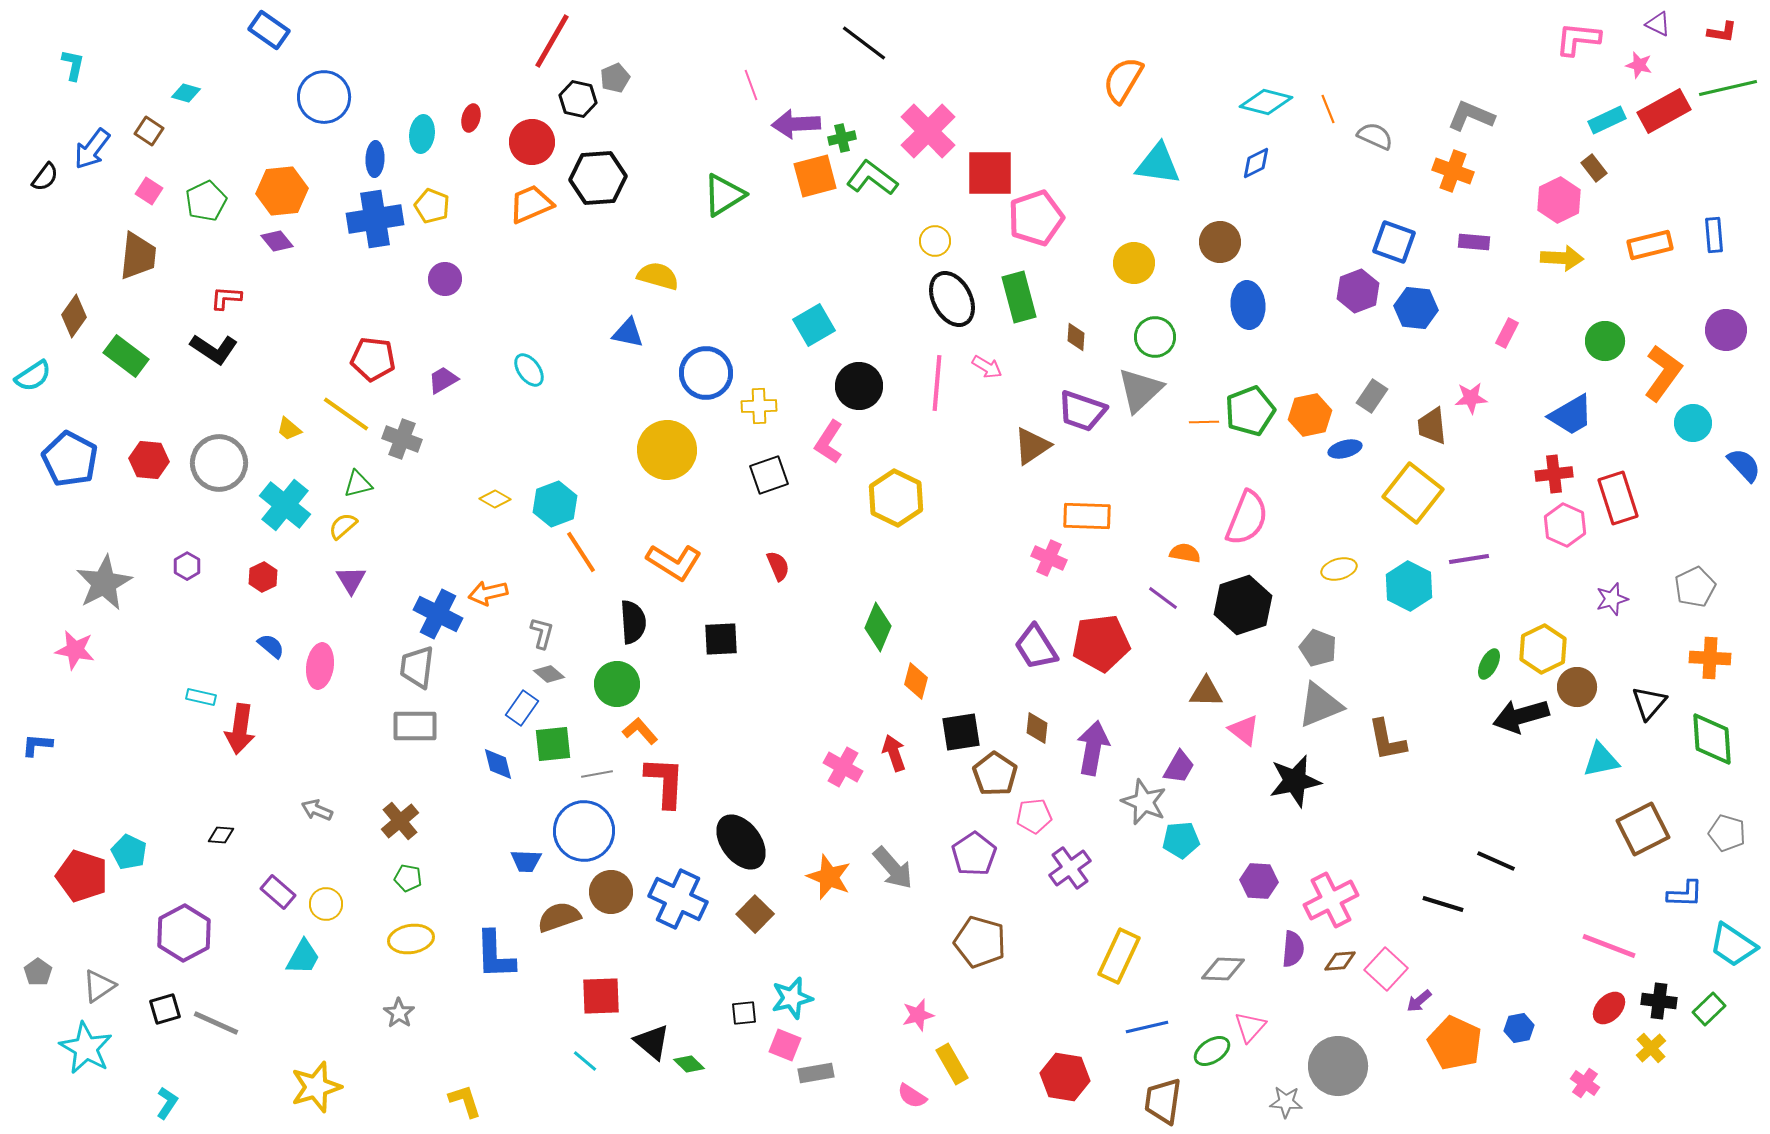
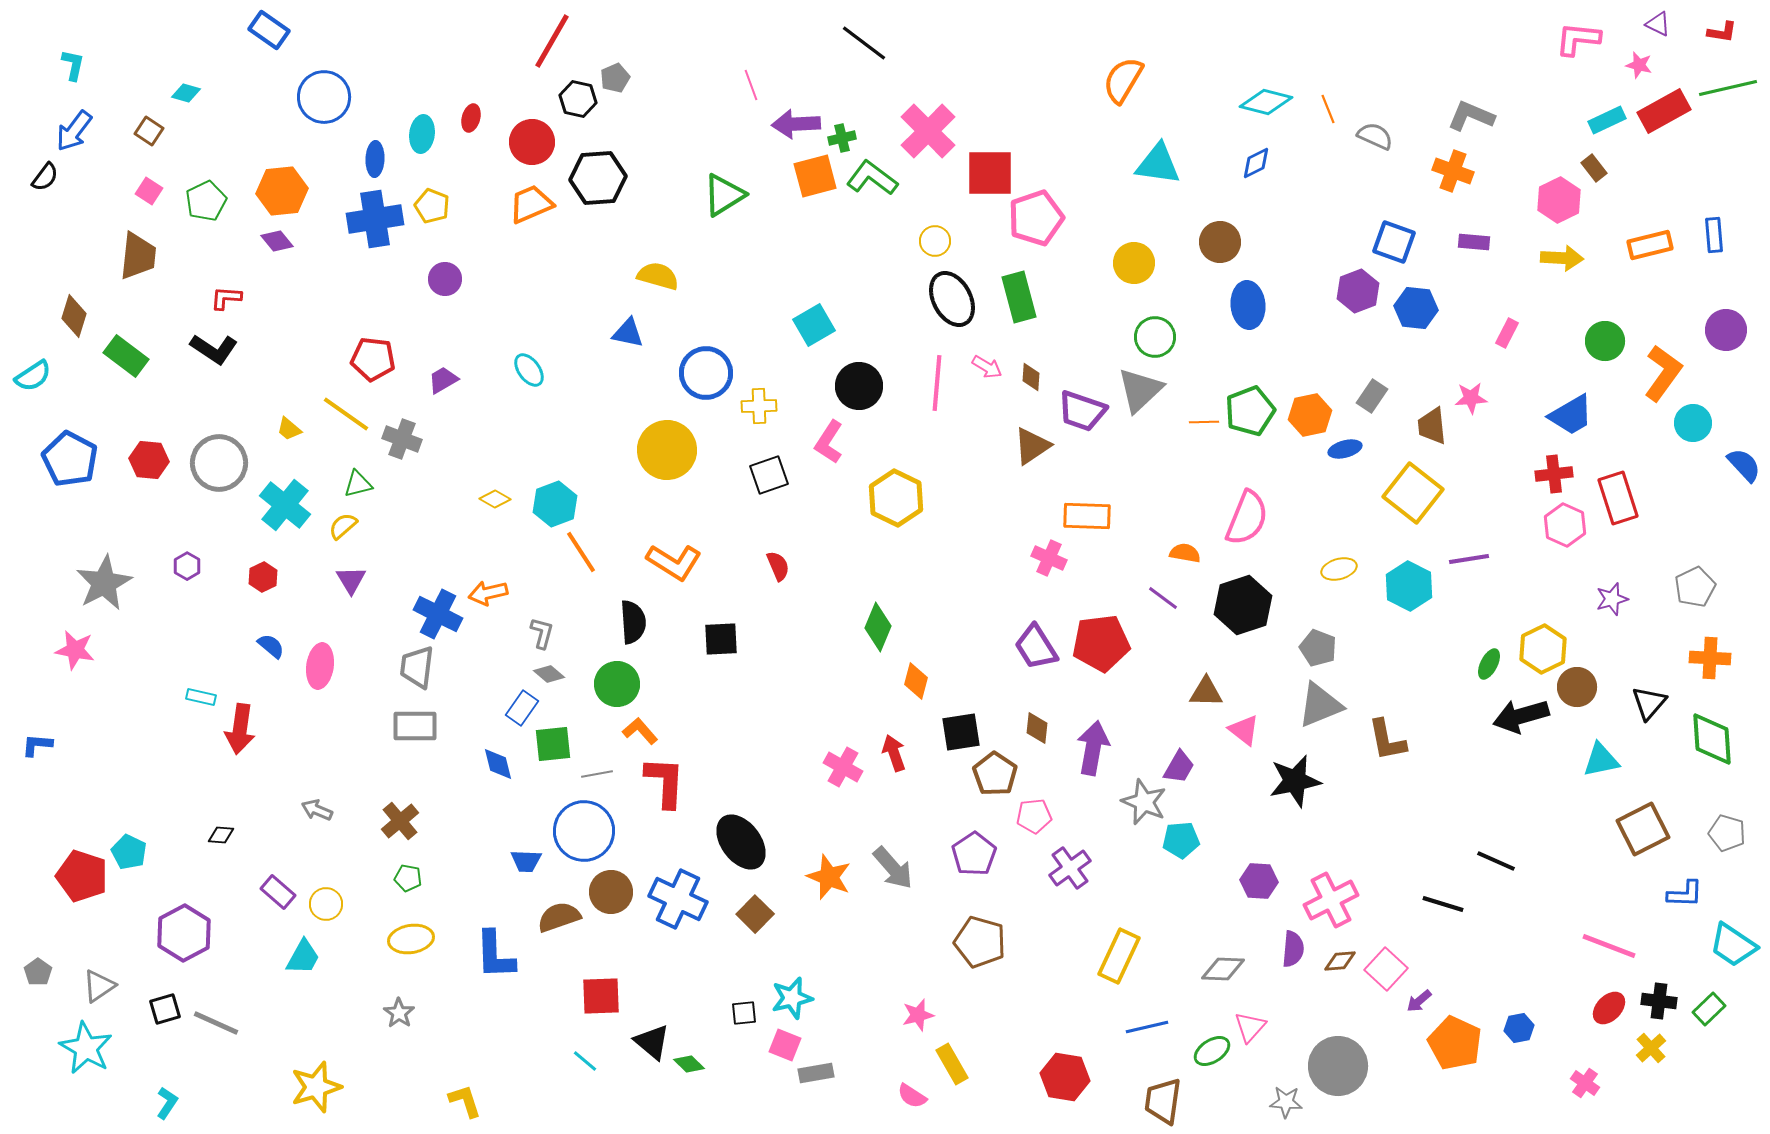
blue arrow at (92, 149): moved 18 px left, 18 px up
brown diamond at (74, 316): rotated 18 degrees counterclockwise
brown diamond at (1076, 337): moved 45 px left, 40 px down
